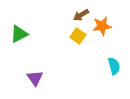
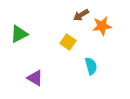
yellow square: moved 10 px left, 6 px down
cyan semicircle: moved 23 px left
purple triangle: rotated 24 degrees counterclockwise
